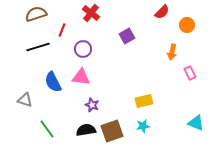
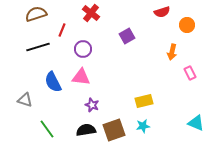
red semicircle: rotated 28 degrees clockwise
brown square: moved 2 px right, 1 px up
